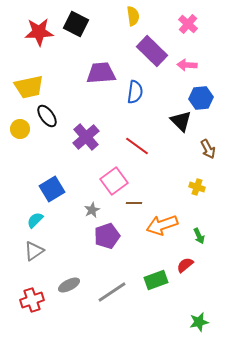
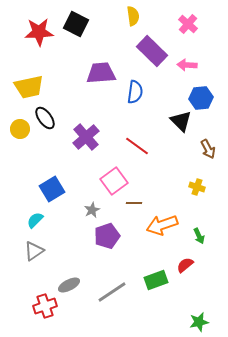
black ellipse: moved 2 px left, 2 px down
red cross: moved 13 px right, 6 px down
